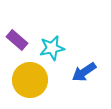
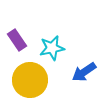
purple rectangle: rotated 15 degrees clockwise
